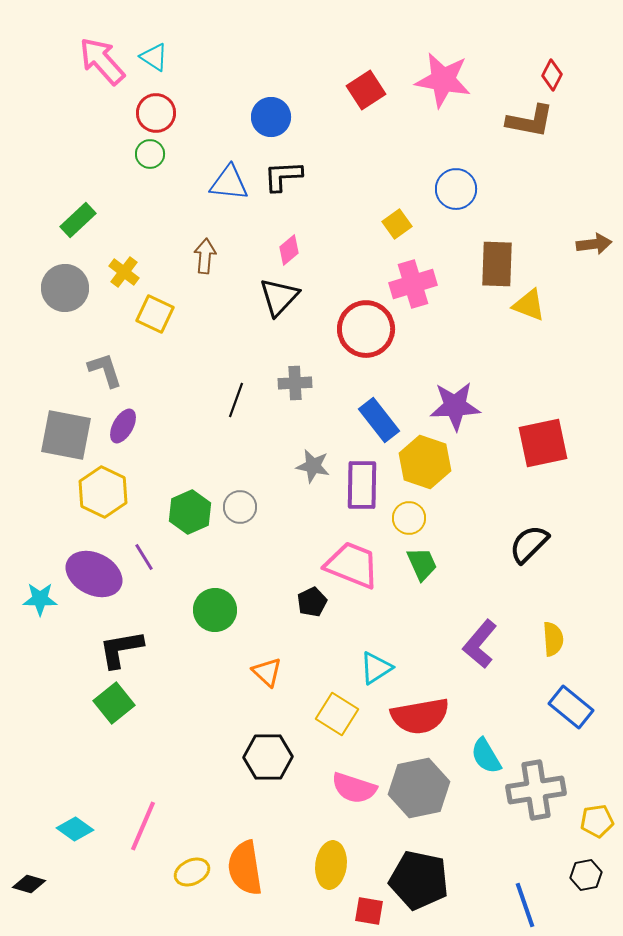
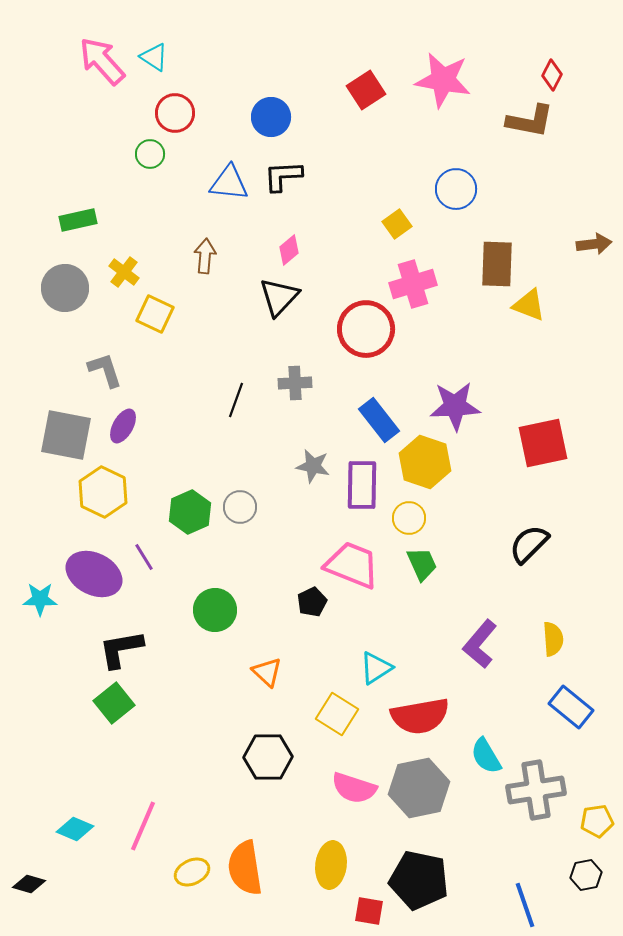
red circle at (156, 113): moved 19 px right
green rectangle at (78, 220): rotated 30 degrees clockwise
cyan diamond at (75, 829): rotated 12 degrees counterclockwise
